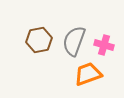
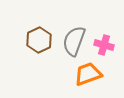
brown hexagon: rotated 15 degrees counterclockwise
